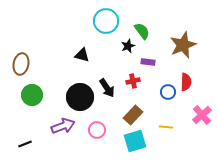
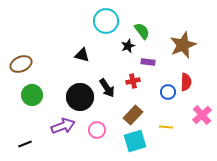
brown ellipse: rotated 55 degrees clockwise
